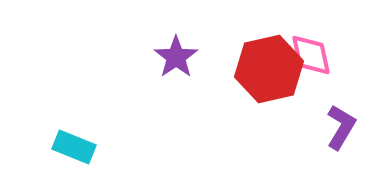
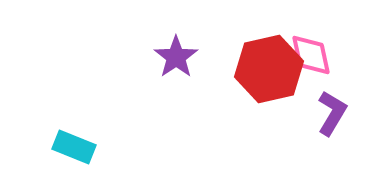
purple L-shape: moved 9 px left, 14 px up
